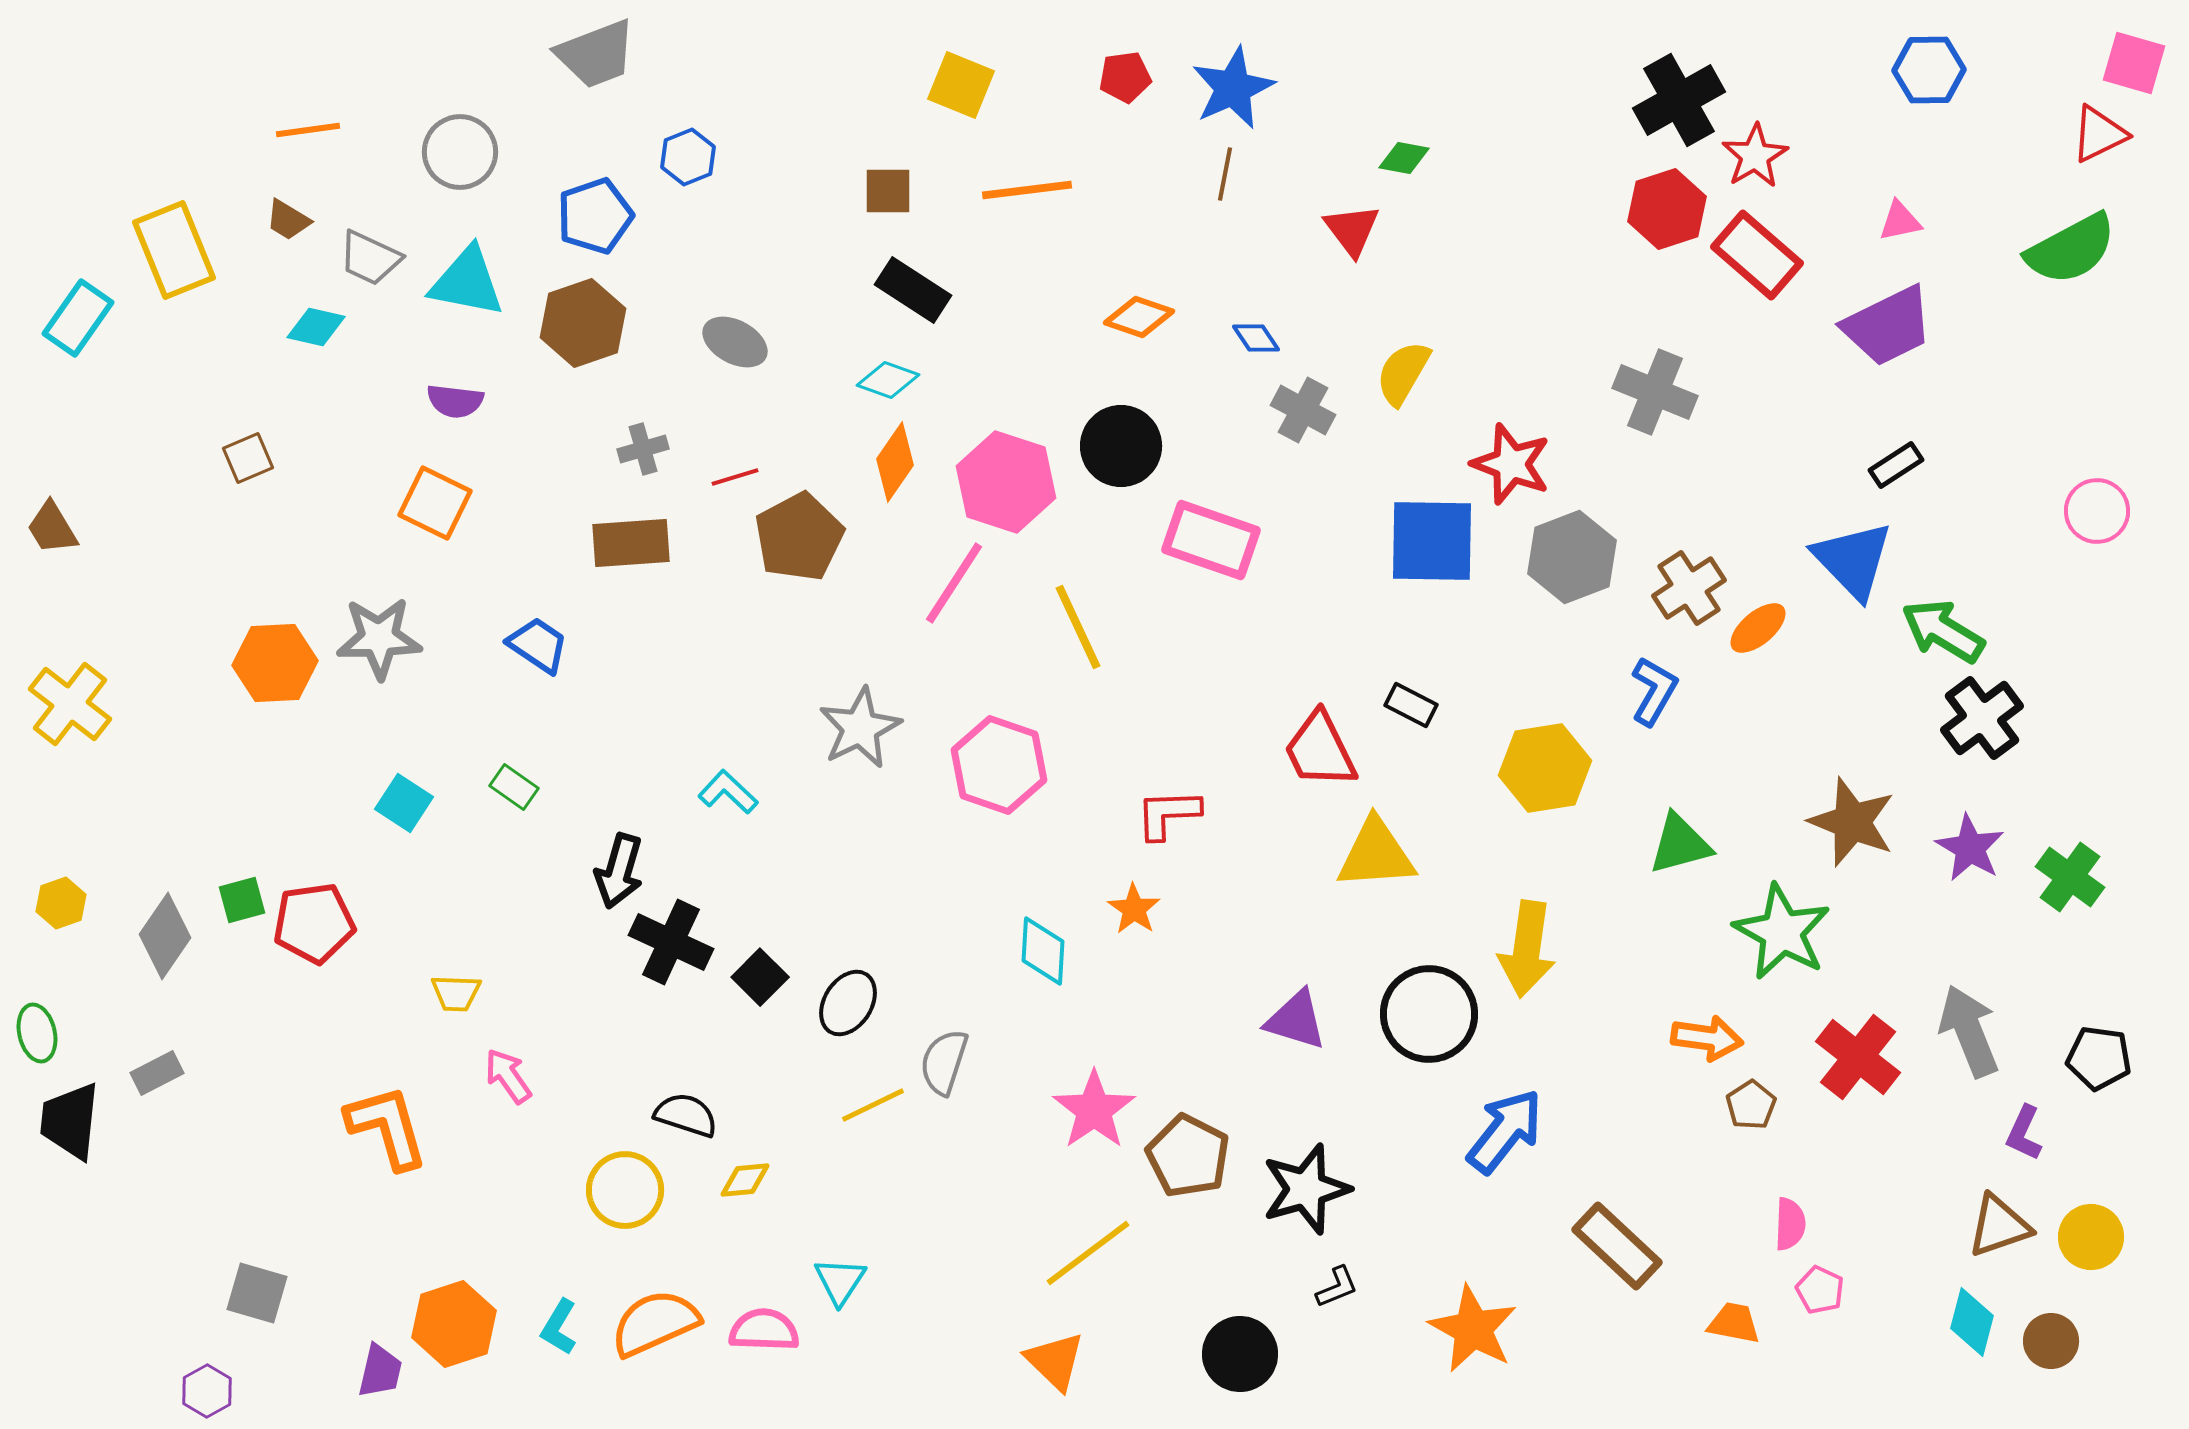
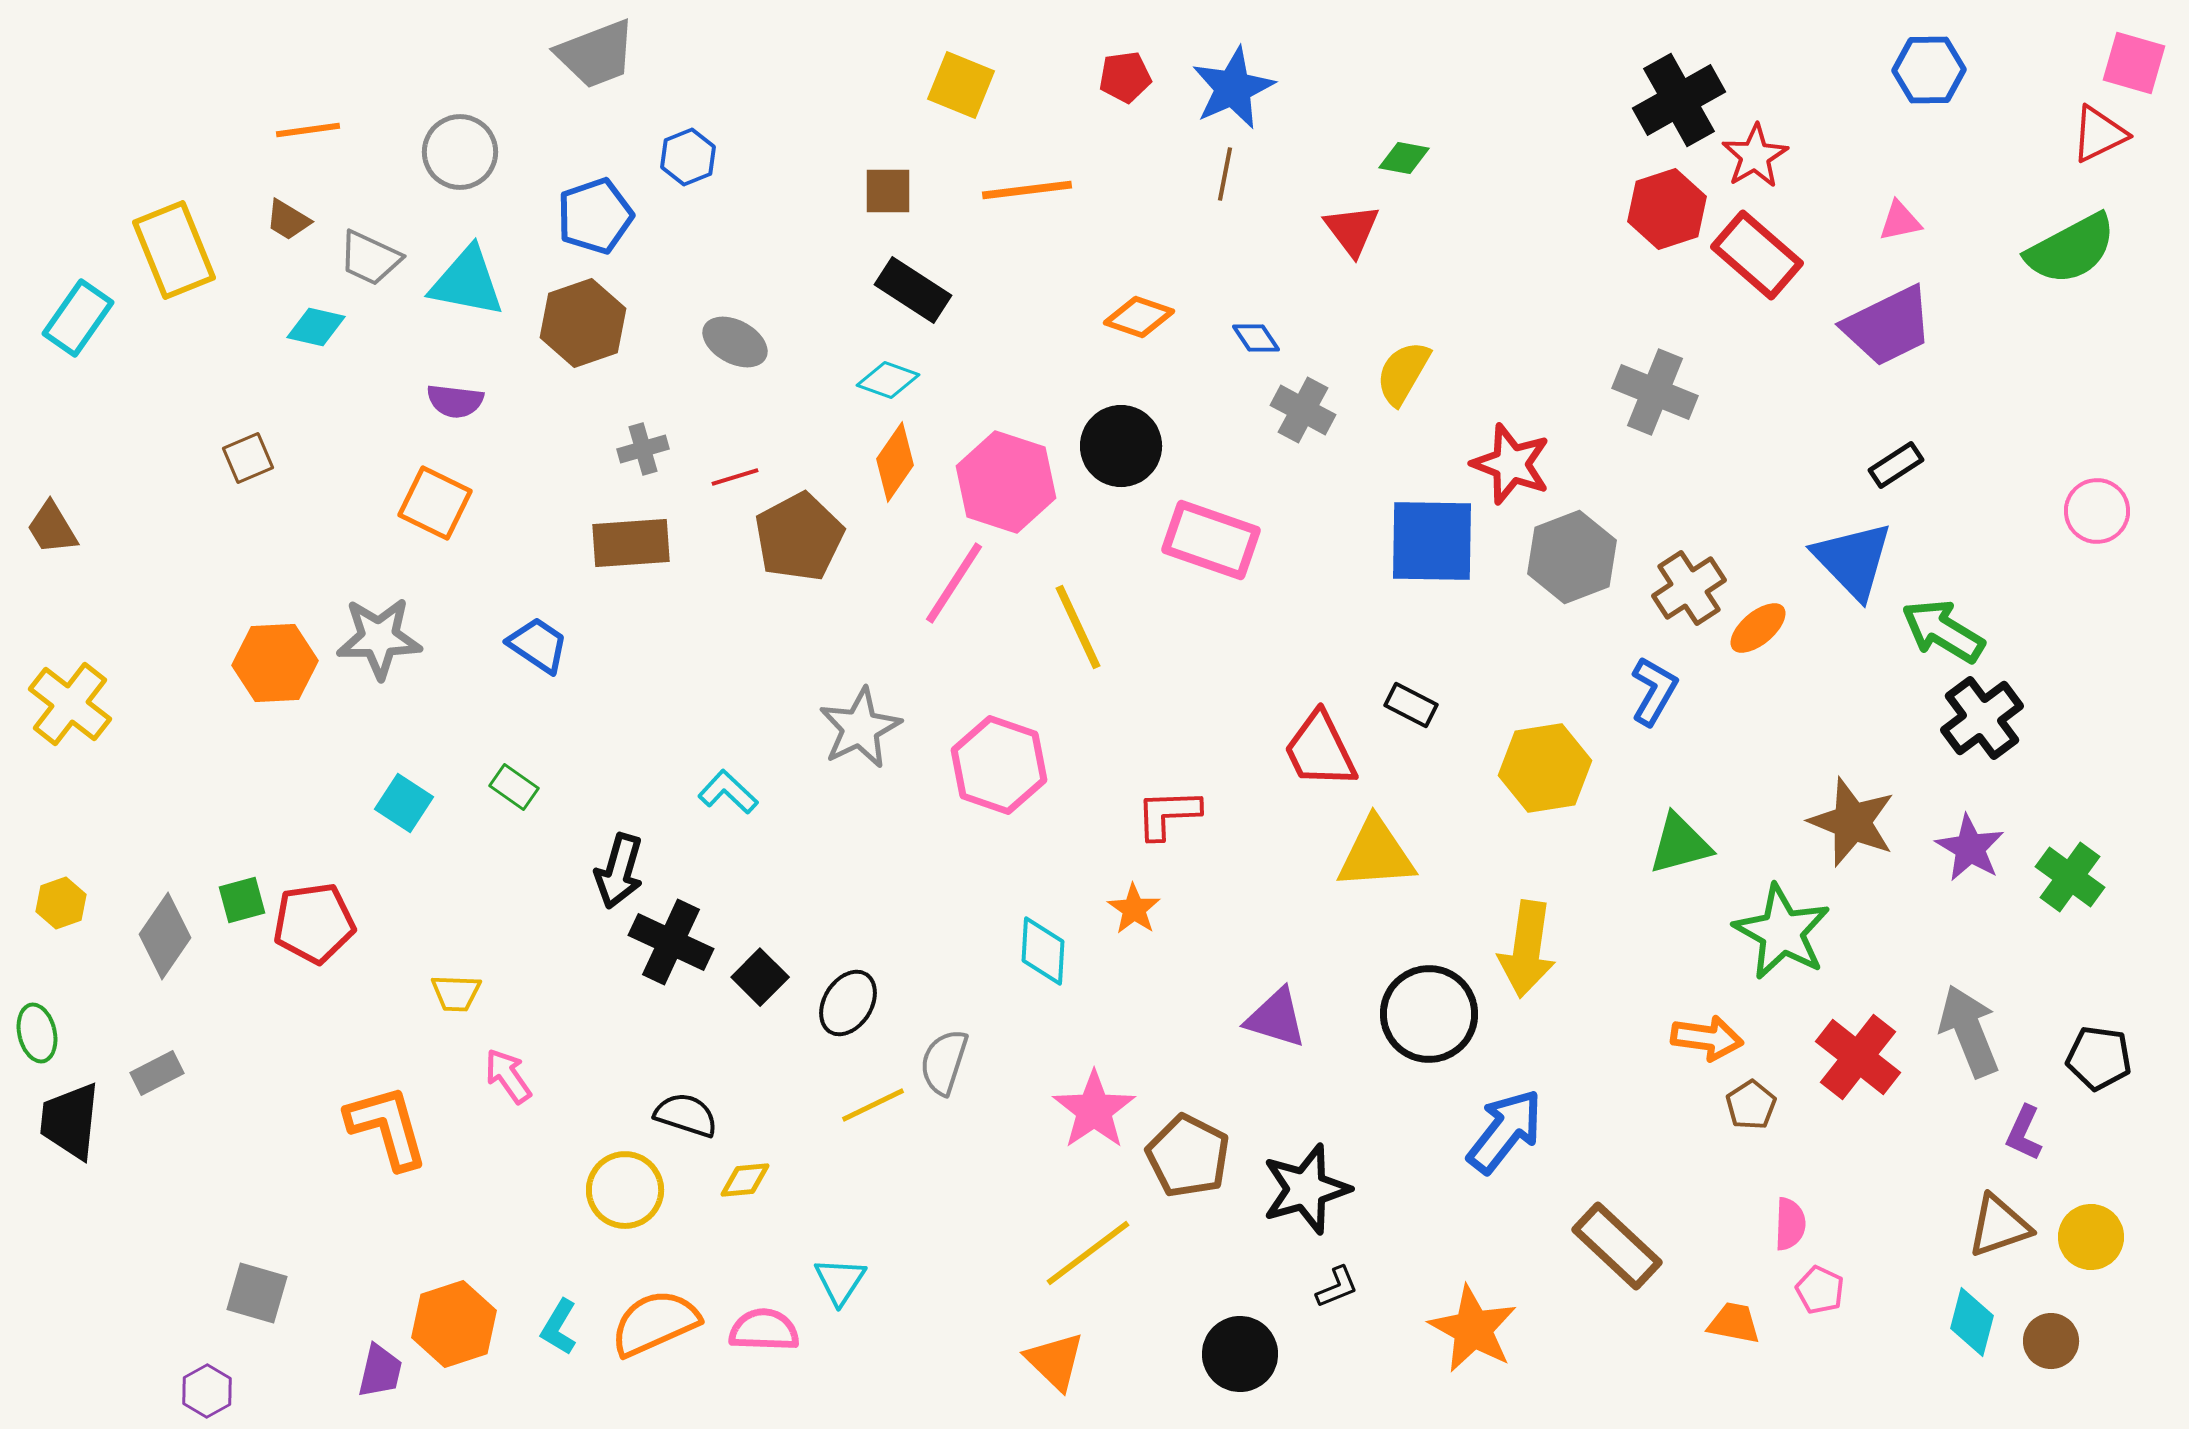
purple triangle at (1296, 1020): moved 20 px left, 2 px up
